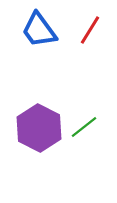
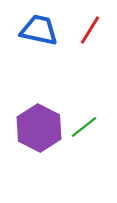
blue trapezoid: rotated 138 degrees clockwise
